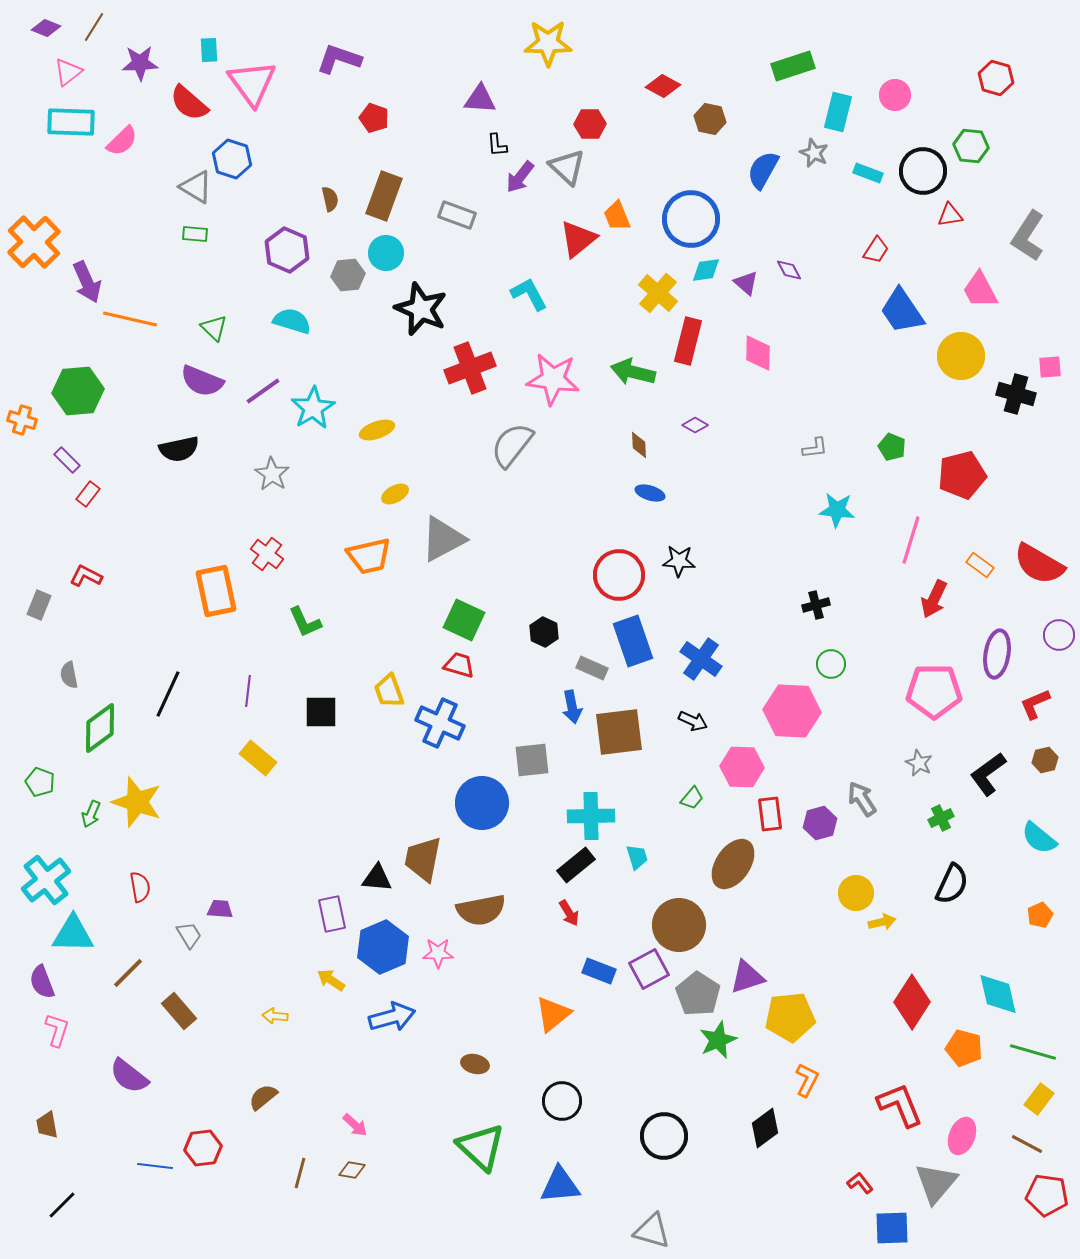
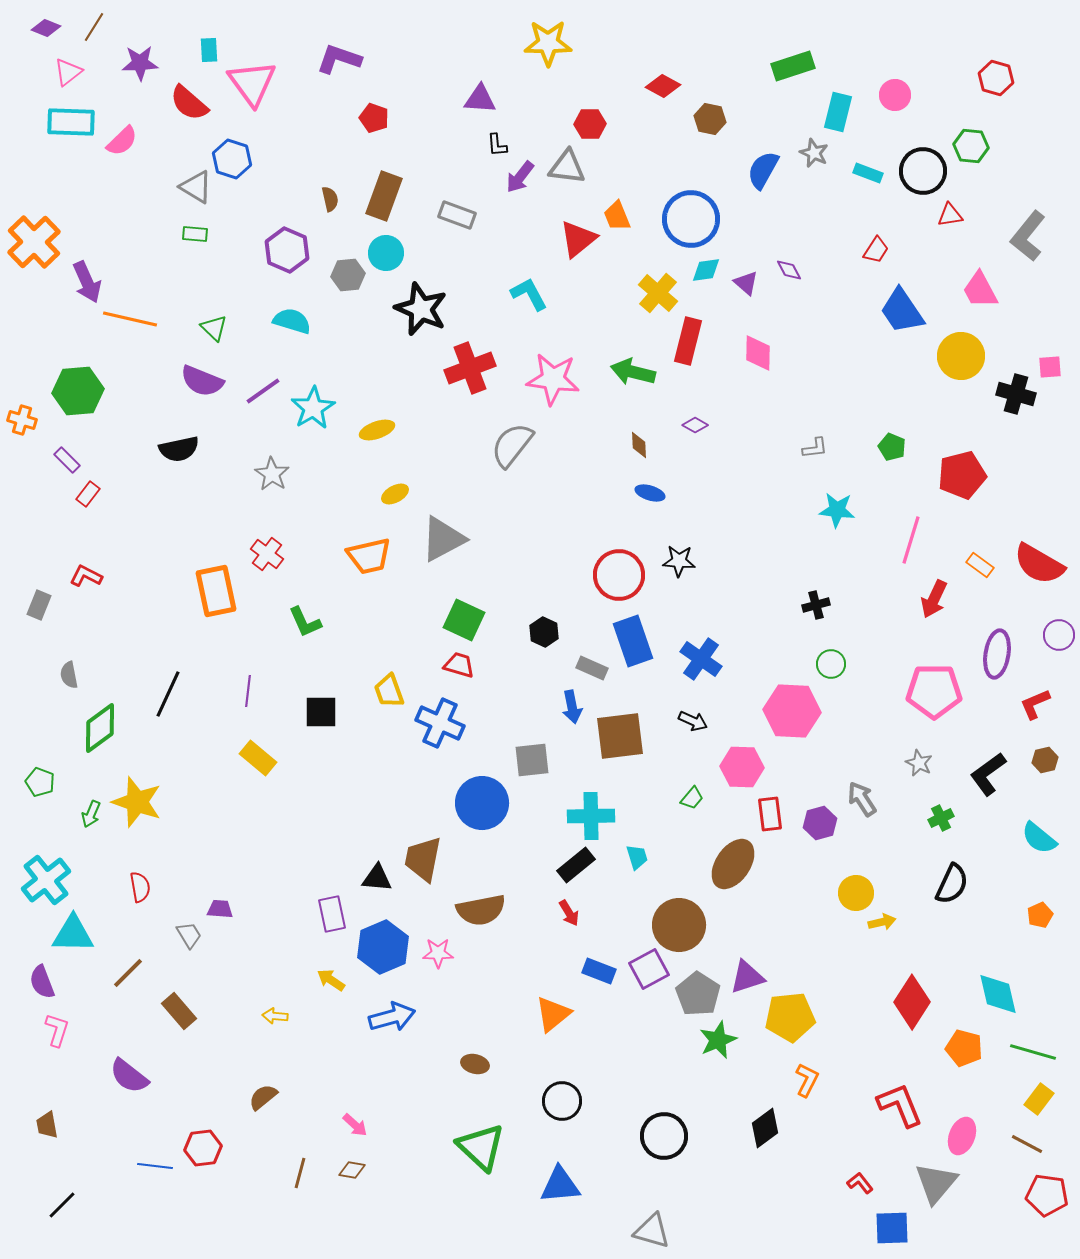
gray triangle at (567, 167): rotated 36 degrees counterclockwise
gray L-shape at (1028, 236): rotated 6 degrees clockwise
brown square at (619, 732): moved 1 px right, 4 px down
